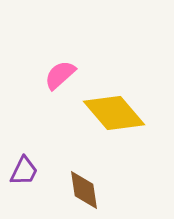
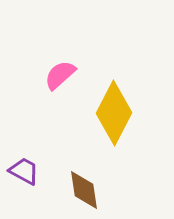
yellow diamond: rotated 68 degrees clockwise
purple trapezoid: rotated 88 degrees counterclockwise
